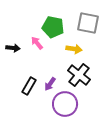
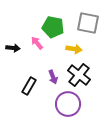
purple arrow: moved 3 px right, 7 px up; rotated 56 degrees counterclockwise
purple circle: moved 3 px right
